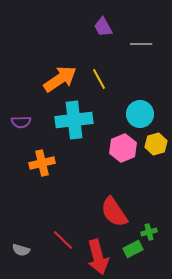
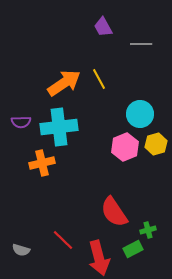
orange arrow: moved 4 px right, 4 px down
cyan cross: moved 15 px left, 7 px down
pink hexagon: moved 2 px right, 1 px up
green cross: moved 1 px left, 2 px up
red arrow: moved 1 px right, 1 px down
